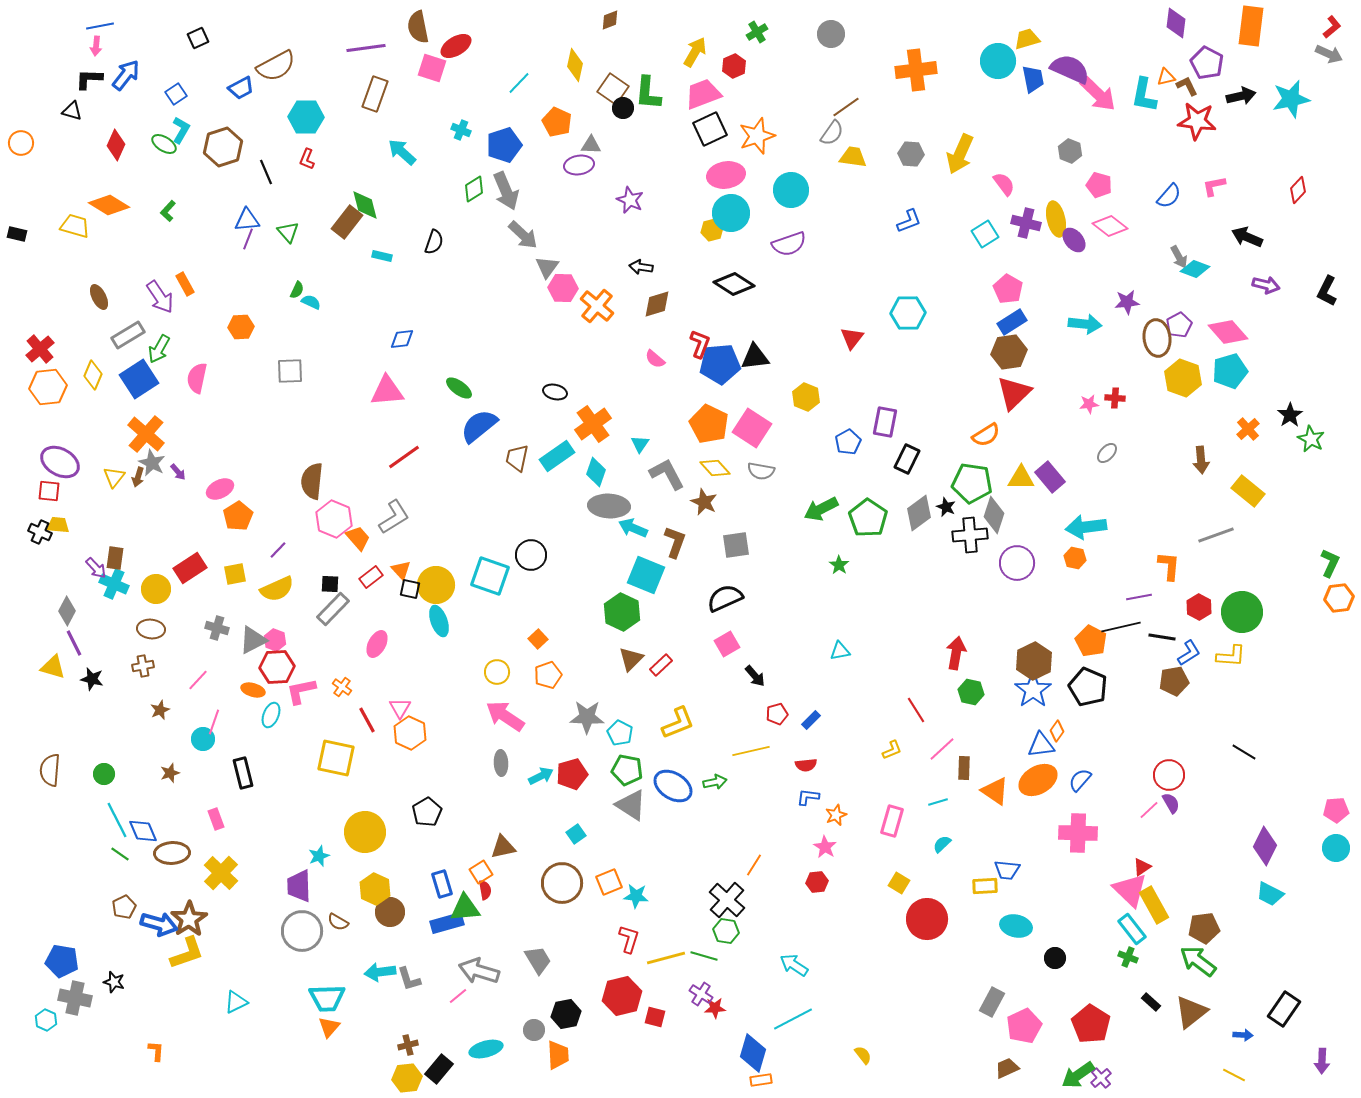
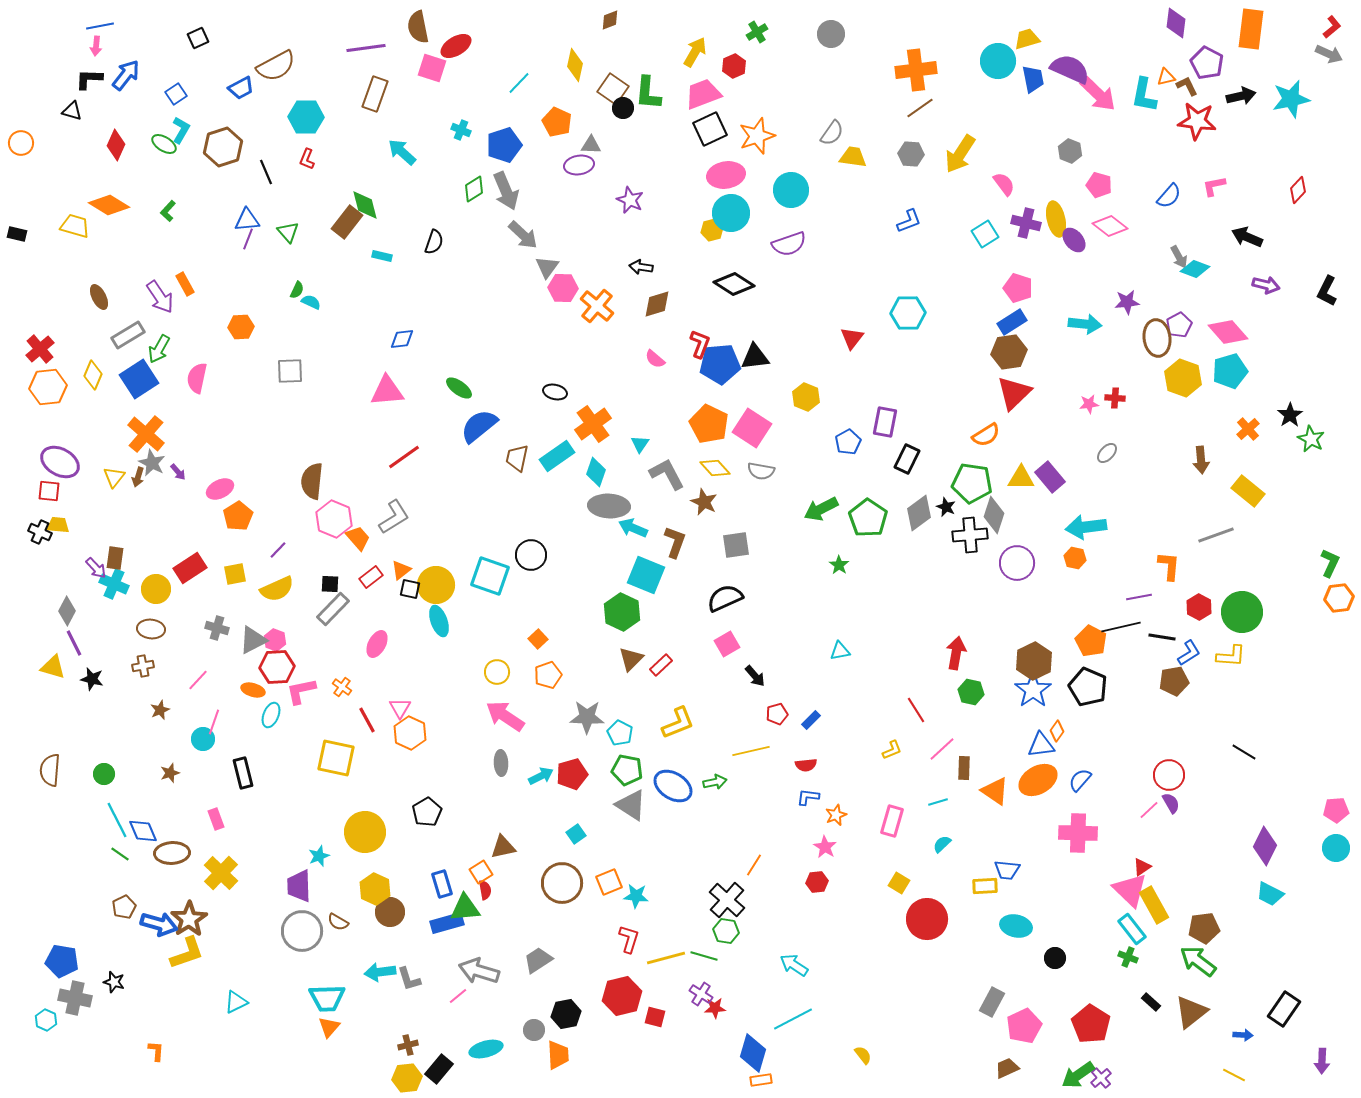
orange rectangle at (1251, 26): moved 3 px down
brown line at (846, 107): moved 74 px right, 1 px down
yellow arrow at (960, 154): rotated 9 degrees clockwise
pink pentagon at (1008, 289): moved 10 px right, 1 px up; rotated 12 degrees counterclockwise
orange triangle at (401, 570): rotated 35 degrees clockwise
gray trapezoid at (538, 960): rotated 92 degrees counterclockwise
